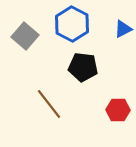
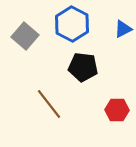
red hexagon: moved 1 px left
